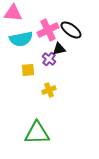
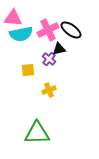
pink triangle: moved 5 px down
cyan semicircle: moved 5 px up
